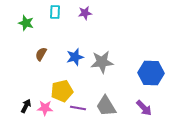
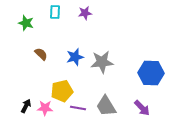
brown semicircle: rotated 104 degrees clockwise
purple arrow: moved 2 px left
